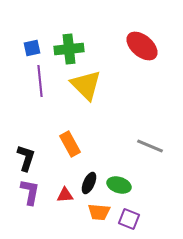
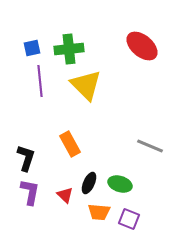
green ellipse: moved 1 px right, 1 px up
red triangle: rotated 48 degrees clockwise
